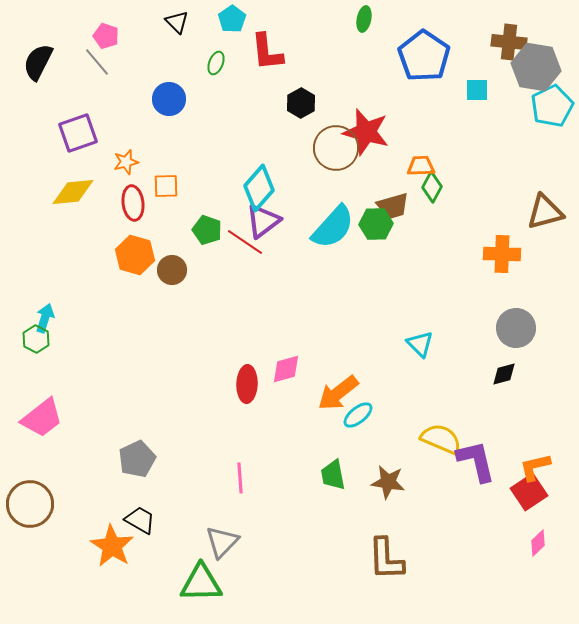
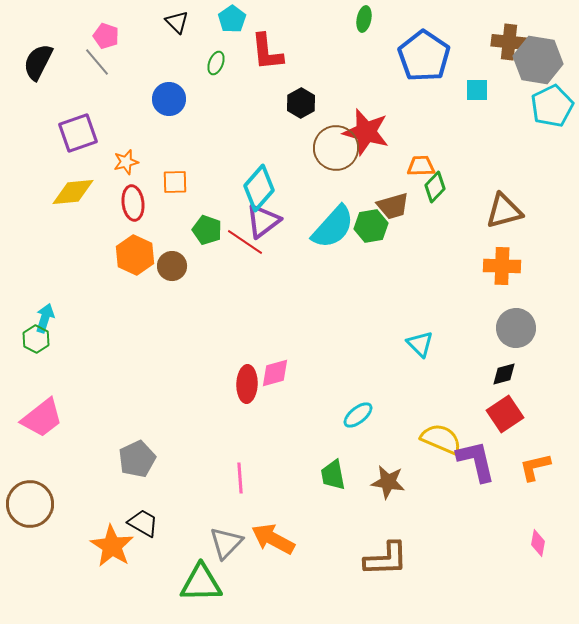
gray hexagon at (536, 67): moved 2 px right, 7 px up
orange square at (166, 186): moved 9 px right, 4 px up
green diamond at (432, 187): moved 3 px right; rotated 16 degrees clockwise
brown triangle at (545, 212): moved 41 px left, 1 px up
green hexagon at (376, 224): moved 5 px left, 2 px down; rotated 8 degrees counterclockwise
orange cross at (502, 254): moved 12 px down
orange hexagon at (135, 255): rotated 9 degrees clockwise
brown circle at (172, 270): moved 4 px up
pink diamond at (286, 369): moved 11 px left, 4 px down
orange arrow at (338, 393): moved 65 px left, 146 px down; rotated 66 degrees clockwise
red square at (529, 492): moved 24 px left, 78 px up
black trapezoid at (140, 520): moved 3 px right, 3 px down
gray triangle at (222, 542): moved 4 px right, 1 px down
pink diamond at (538, 543): rotated 36 degrees counterclockwise
brown L-shape at (386, 559): rotated 90 degrees counterclockwise
